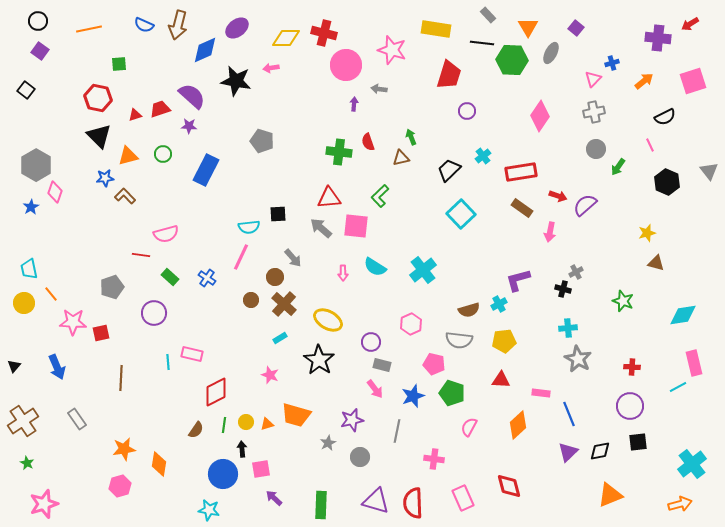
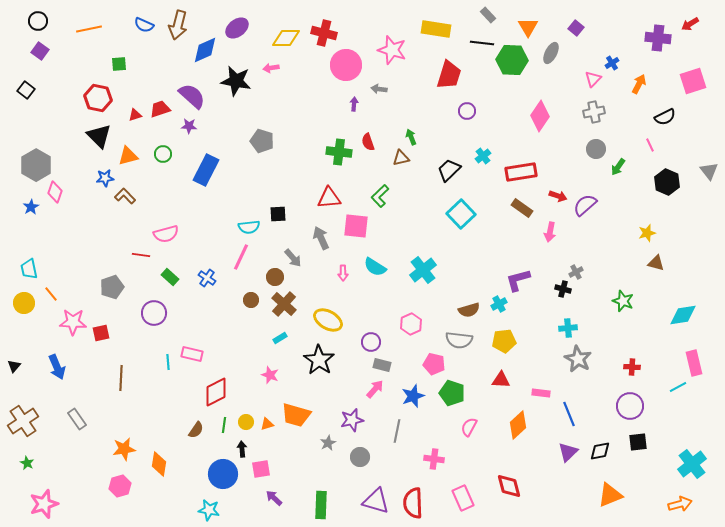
blue cross at (612, 63): rotated 16 degrees counterclockwise
orange arrow at (644, 81): moved 5 px left, 3 px down; rotated 24 degrees counterclockwise
gray arrow at (321, 228): moved 10 px down; rotated 25 degrees clockwise
pink arrow at (375, 389): rotated 102 degrees counterclockwise
